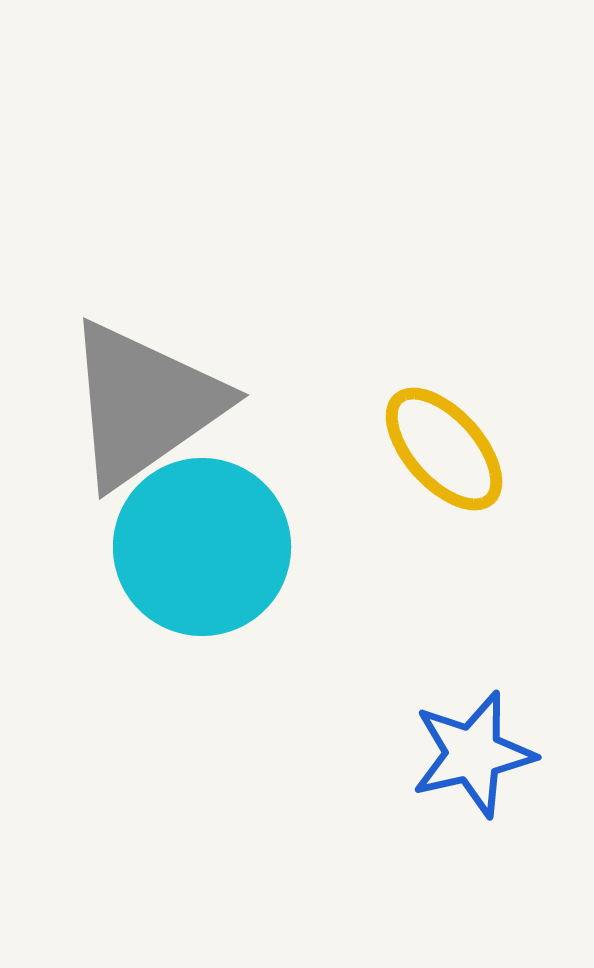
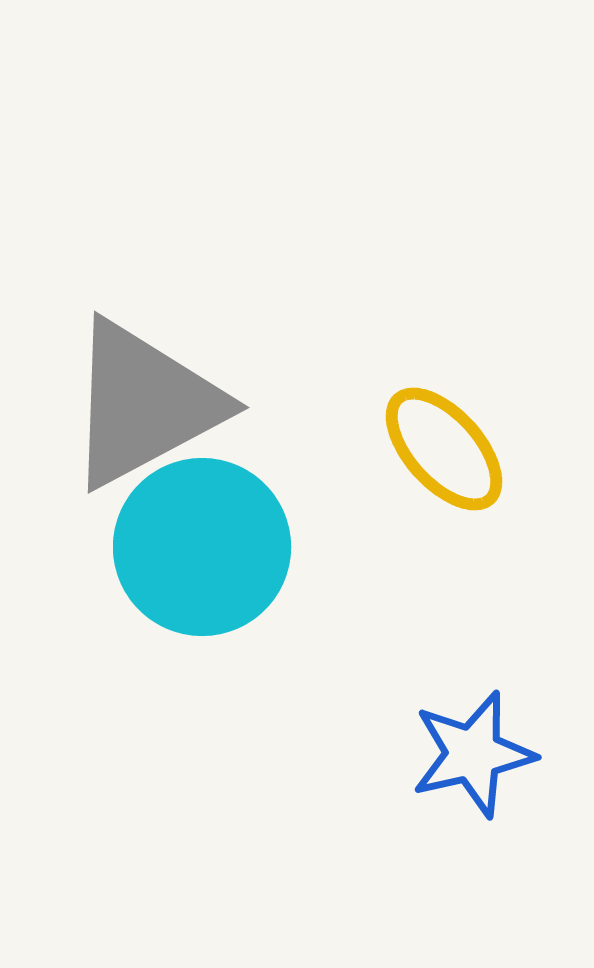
gray triangle: rotated 7 degrees clockwise
